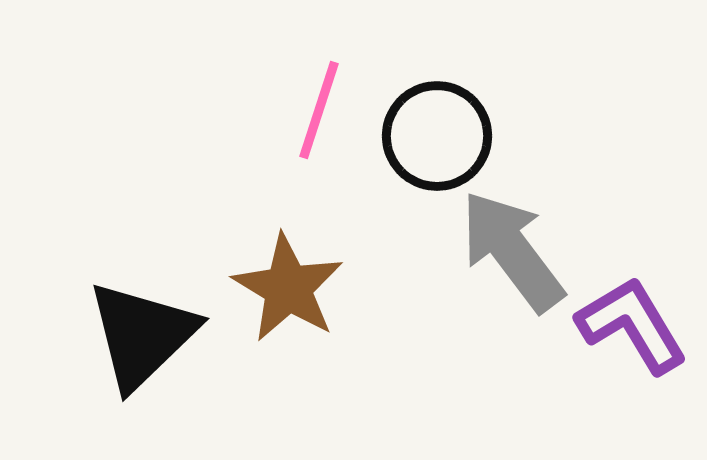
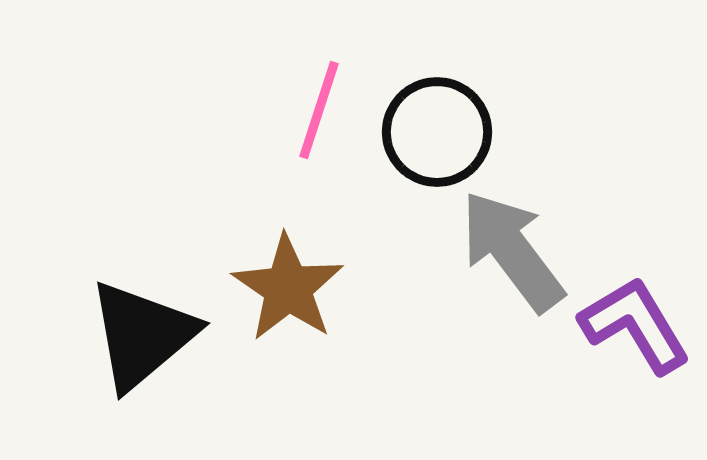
black circle: moved 4 px up
brown star: rotated 3 degrees clockwise
purple L-shape: moved 3 px right
black triangle: rotated 4 degrees clockwise
